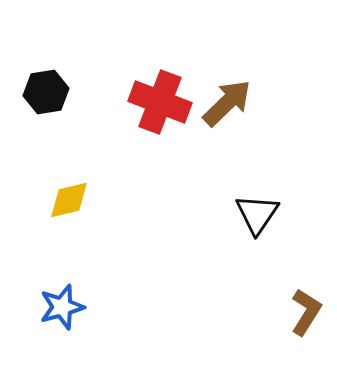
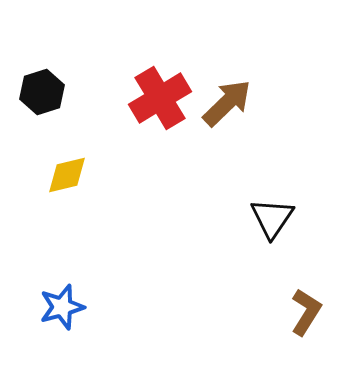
black hexagon: moved 4 px left; rotated 9 degrees counterclockwise
red cross: moved 4 px up; rotated 38 degrees clockwise
yellow diamond: moved 2 px left, 25 px up
black triangle: moved 15 px right, 4 px down
